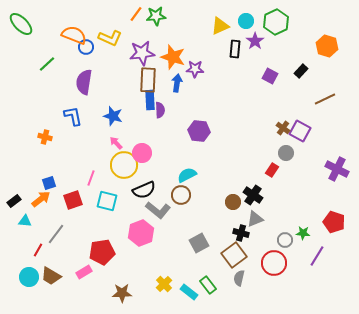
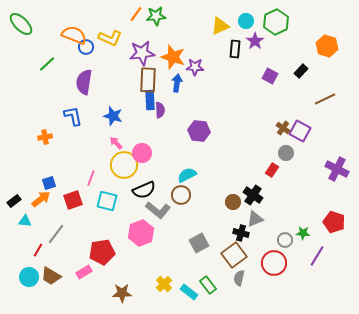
purple star at (195, 69): moved 2 px up
orange cross at (45, 137): rotated 24 degrees counterclockwise
